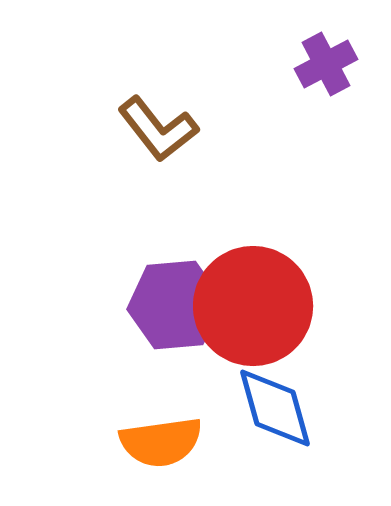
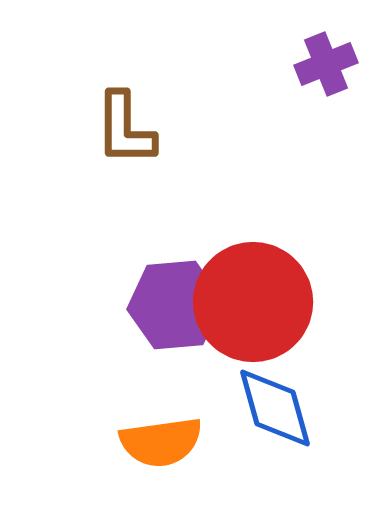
purple cross: rotated 6 degrees clockwise
brown L-shape: moved 33 px left; rotated 38 degrees clockwise
red circle: moved 4 px up
